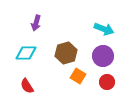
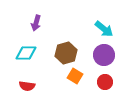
cyan arrow: rotated 18 degrees clockwise
purple circle: moved 1 px right, 1 px up
orange square: moved 3 px left
red circle: moved 2 px left
red semicircle: rotated 49 degrees counterclockwise
